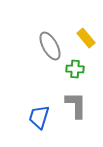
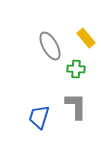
green cross: moved 1 px right
gray L-shape: moved 1 px down
